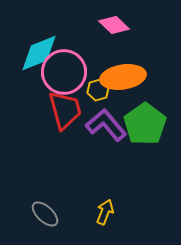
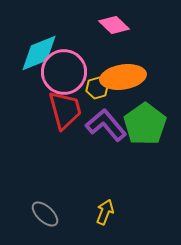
yellow hexagon: moved 1 px left, 2 px up
